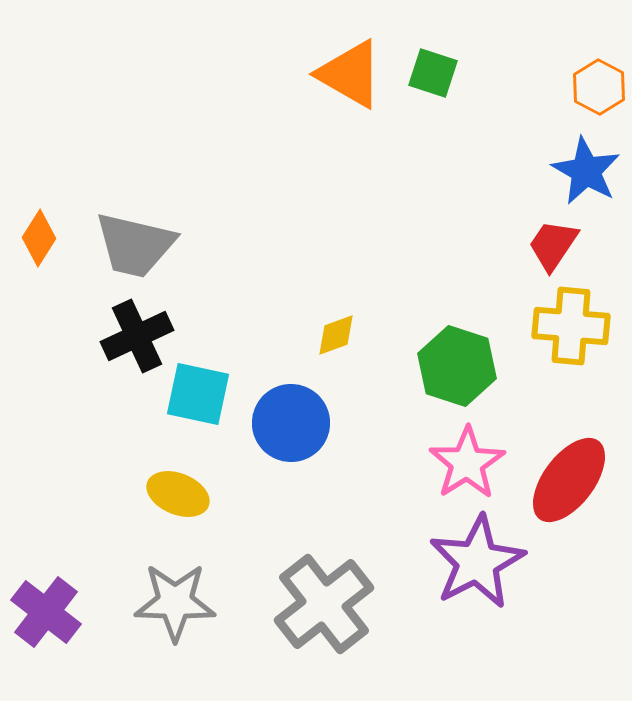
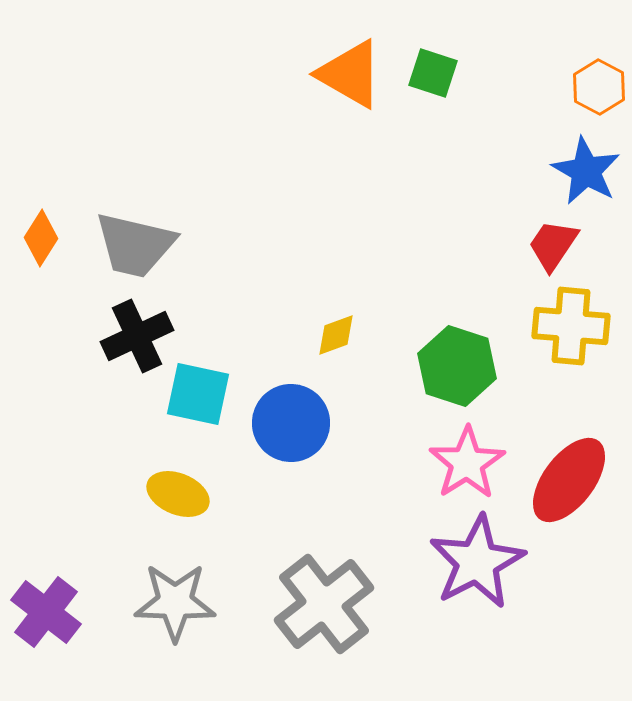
orange diamond: moved 2 px right
